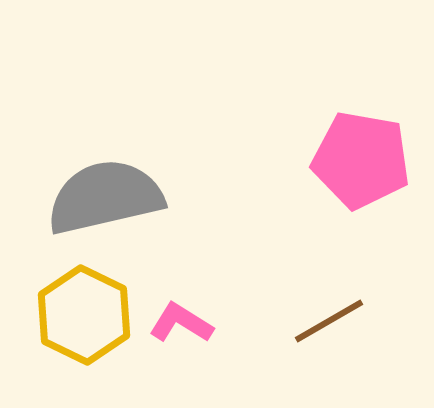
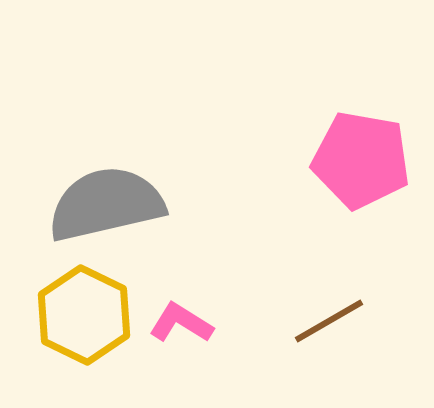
gray semicircle: moved 1 px right, 7 px down
